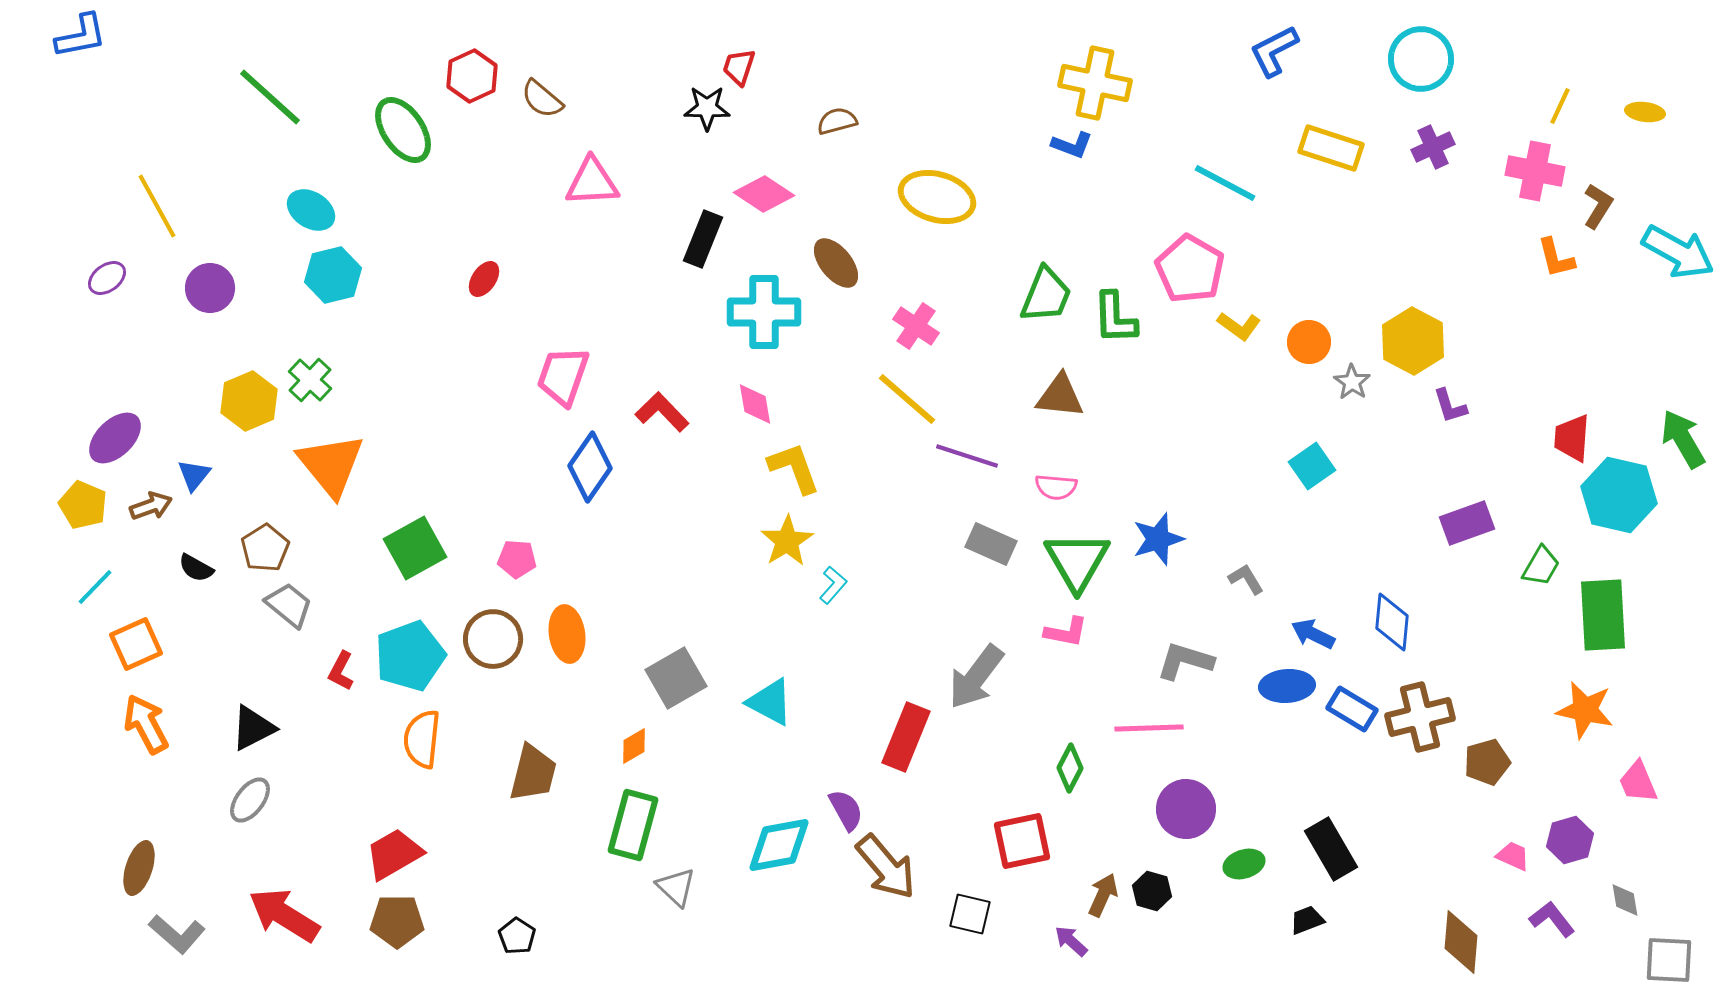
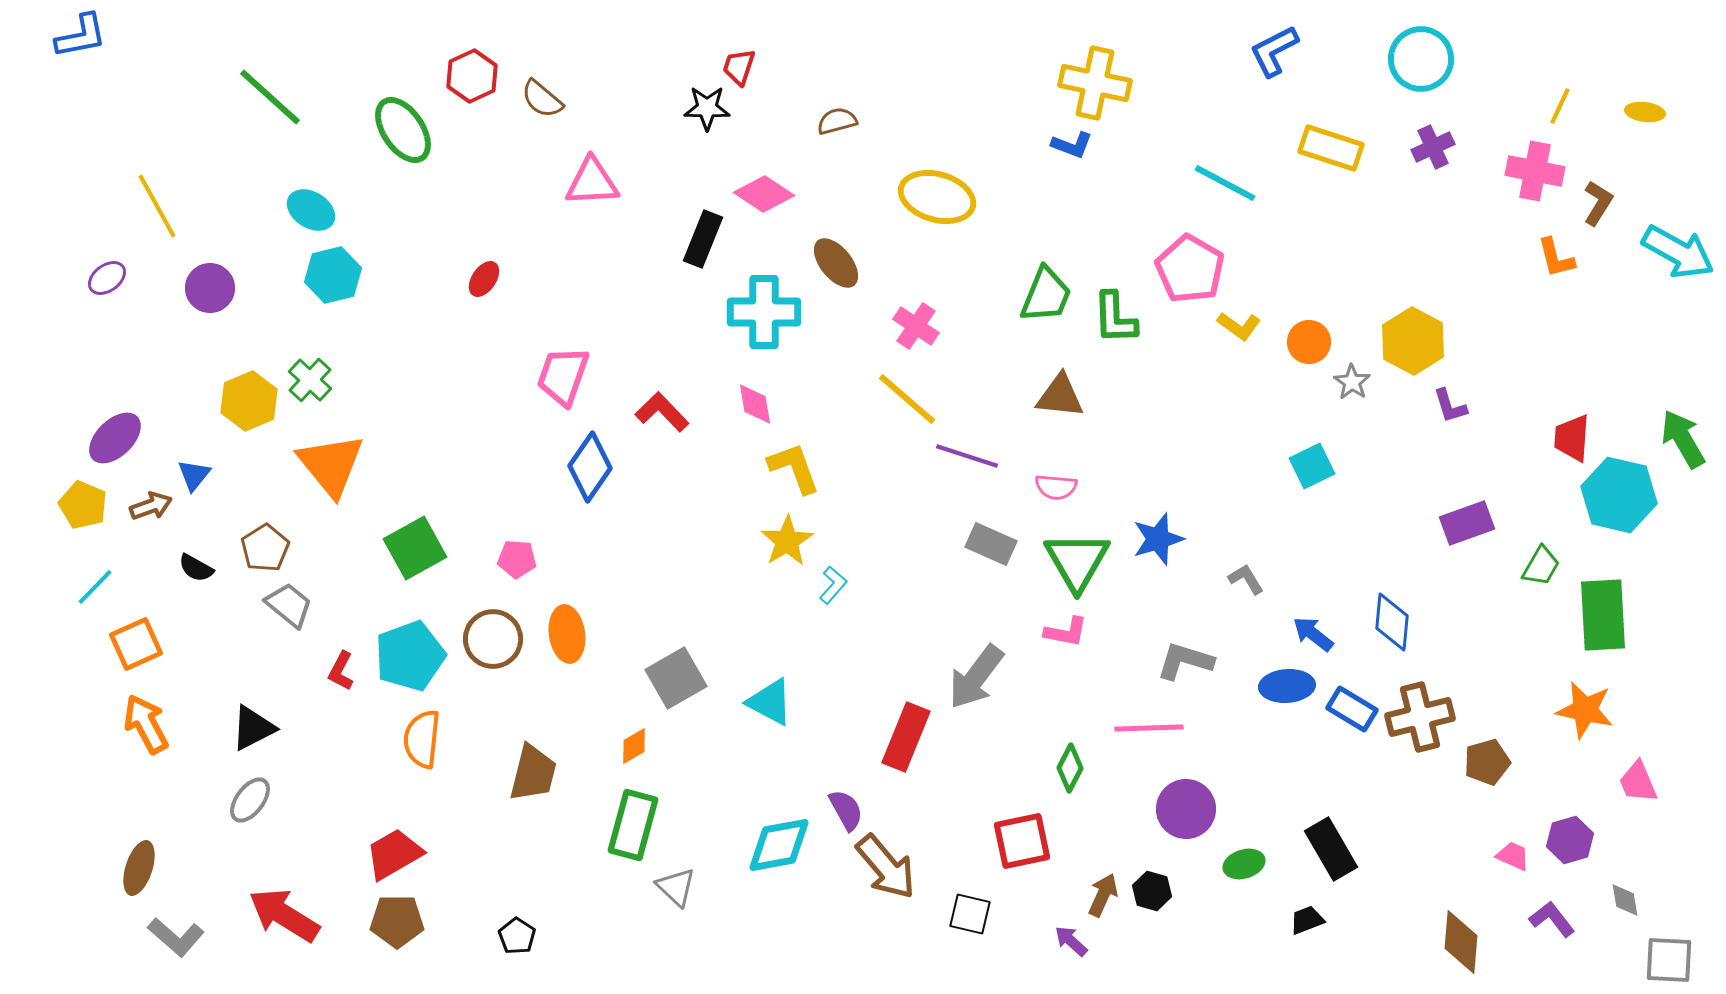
brown L-shape at (1598, 206): moved 3 px up
cyan square at (1312, 466): rotated 9 degrees clockwise
blue arrow at (1313, 634): rotated 12 degrees clockwise
gray L-shape at (177, 934): moved 1 px left, 3 px down
